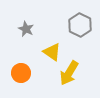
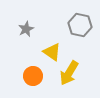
gray hexagon: rotated 15 degrees counterclockwise
gray star: rotated 21 degrees clockwise
orange circle: moved 12 px right, 3 px down
